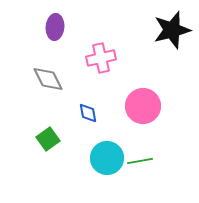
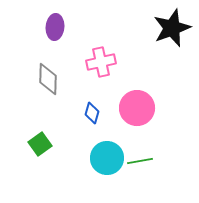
black star: moved 2 px up; rotated 6 degrees counterclockwise
pink cross: moved 4 px down
gray diamond: rotated 28 degrees clockwise
pink circle: moved 6 px left, 2 px down
blue diamond: moved 4 px right; rotated 25 degrees clockwise
green square: moved 8 px left, 5 px down
